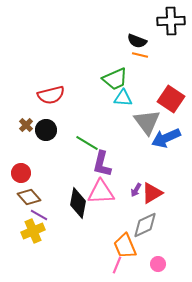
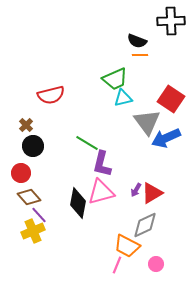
orange line: rotated 14 degrees counterclockwise
cyan triangle: rotated 18 degrees counterclockwise
black circle: moved 13 px left, 16 px down
pink triangle: rotated 12 degrees counterclockwise
purple line: rotated 18 degrees clockwise
orange trapezoid: moved 2 px right; rotated 40 degrees counterclockwise
pink circle: moved 2 px left
